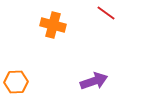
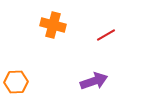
red line: moved 22 px down; rotated 66 degrees counterclockwise
